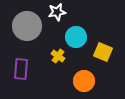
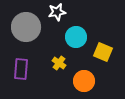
gray circle: moved 1 px left, 1 px down
yellow cross: moved 1 px right, 7 px down
